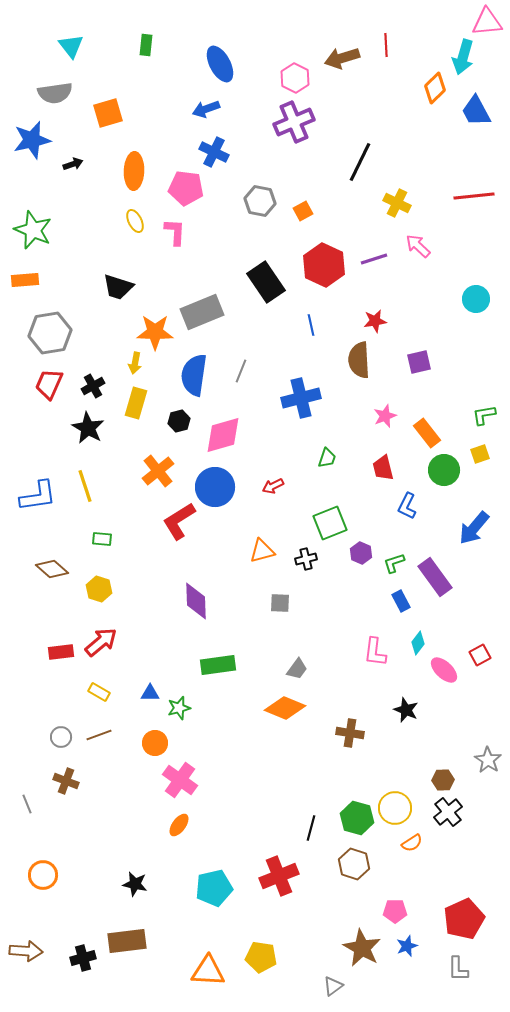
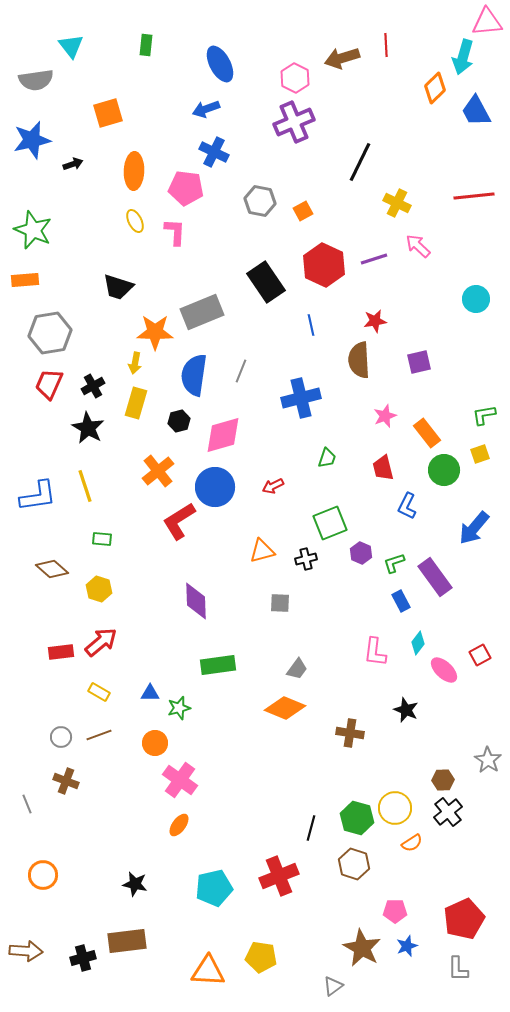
gray semicircle at (55, 93): moved 19 px left, 13 px up
